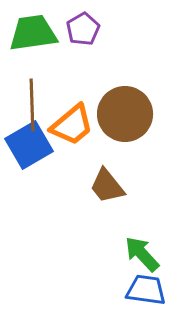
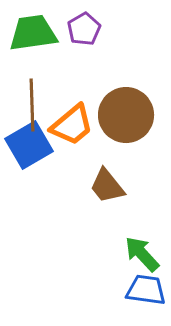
purple pentagon: moved 1 px right
brown circle: moved 1 px right, 1 px down
